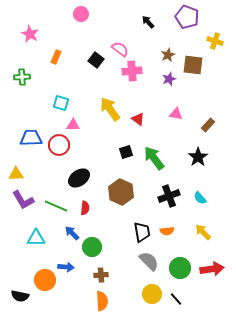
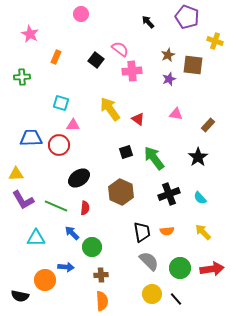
black cross at (169, 196): moved 2 px up
